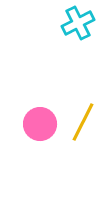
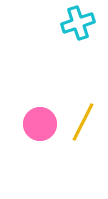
cyan cross: rotated 8 degrees clockwise
